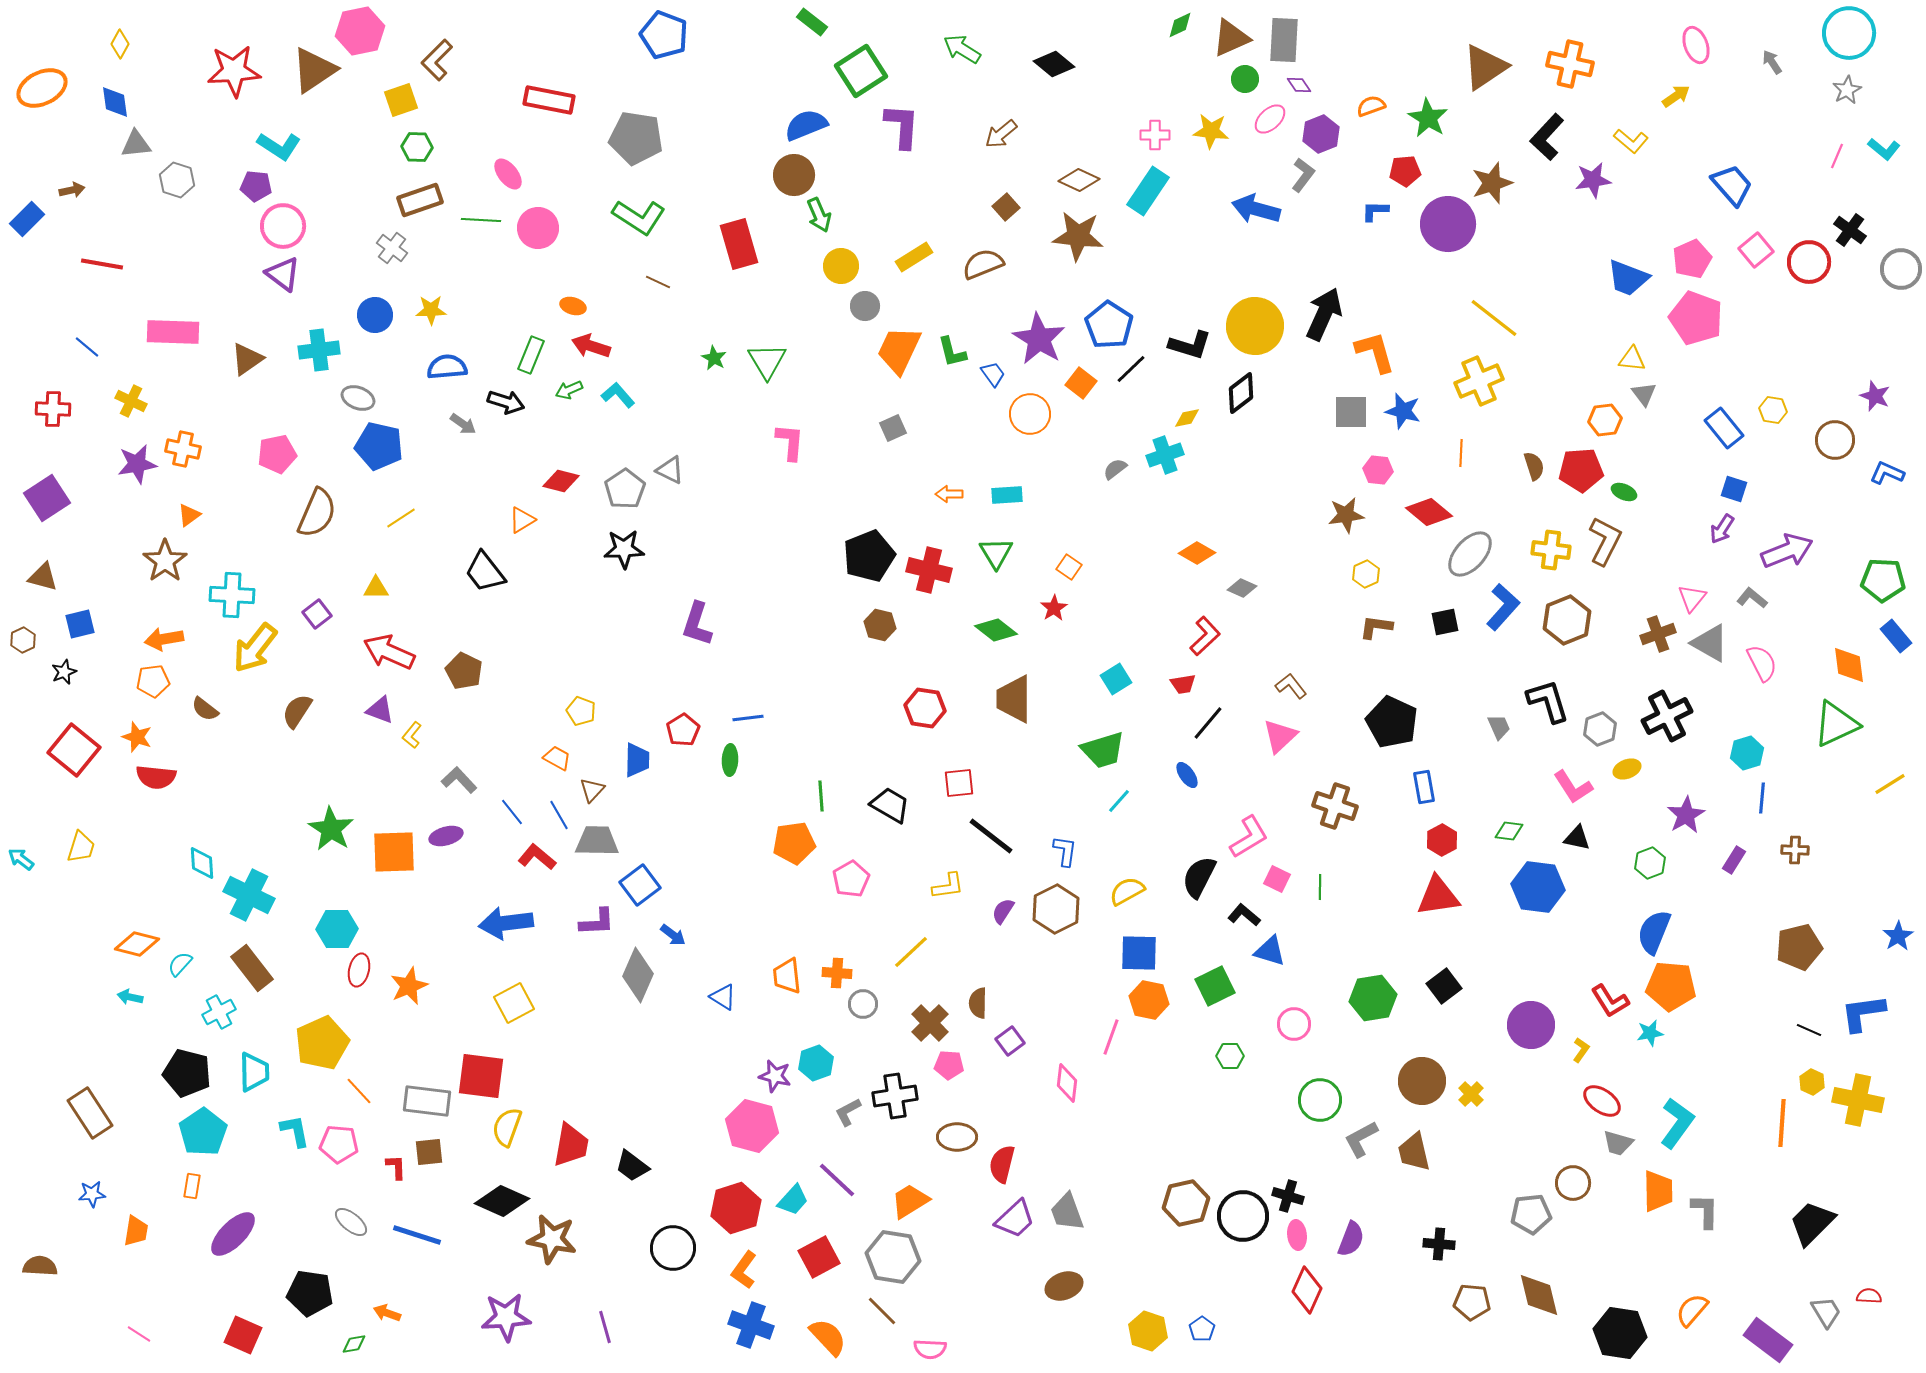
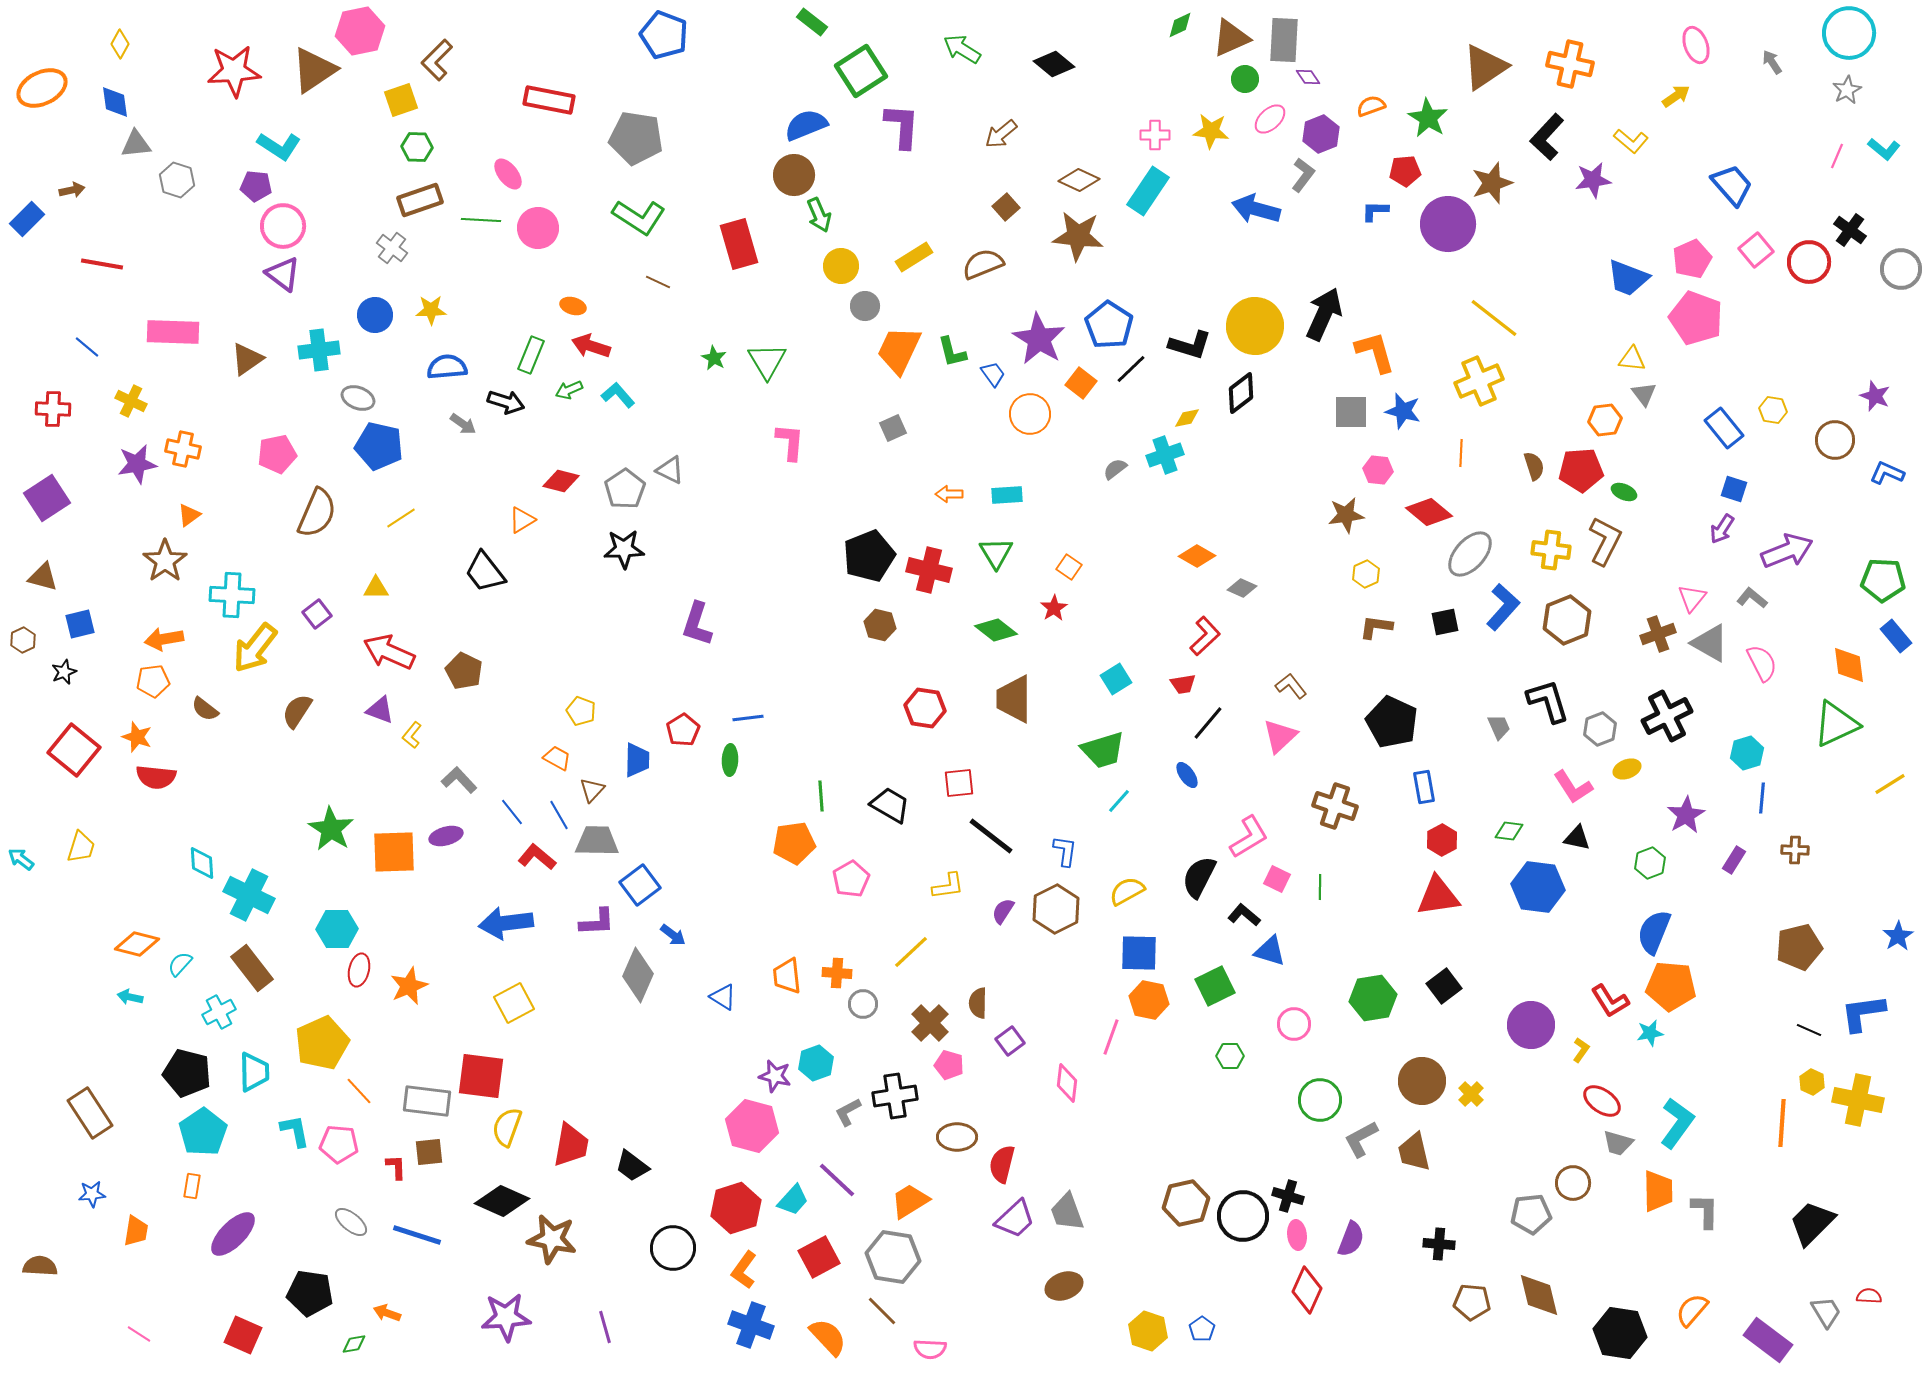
purple diamond at (1299, 85): moved 9 px right, 8 px up
orange diamond at (1197, 553): moved 3 px down
pink pentagon at (949, 1065): rotated 12 degrees clockwise
